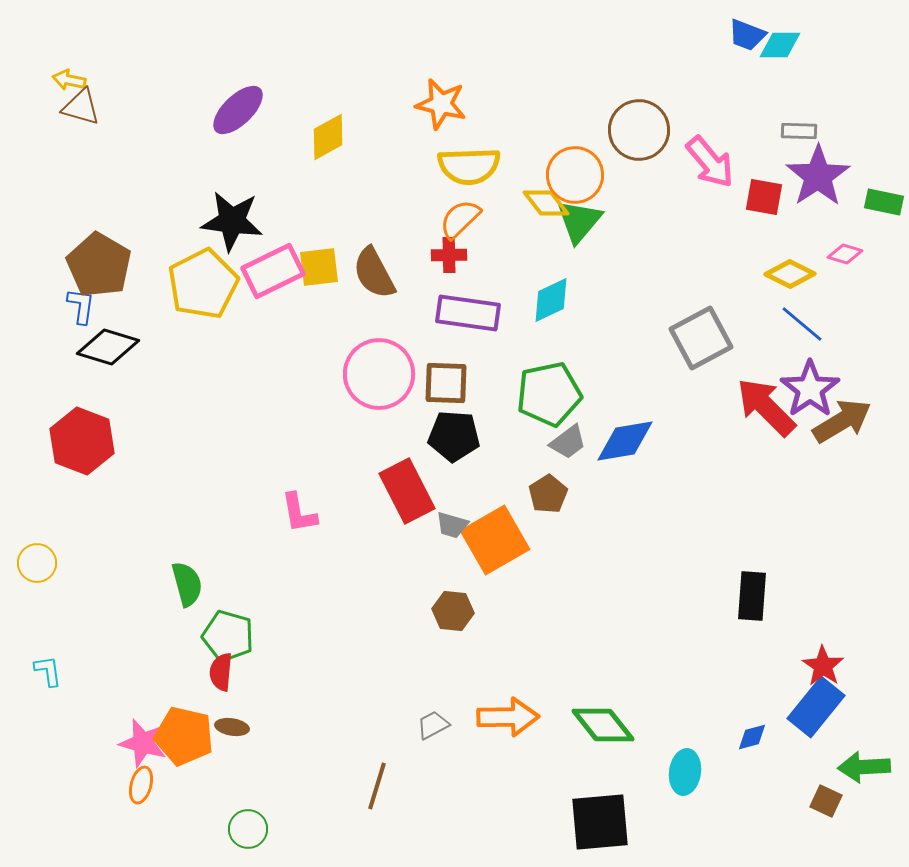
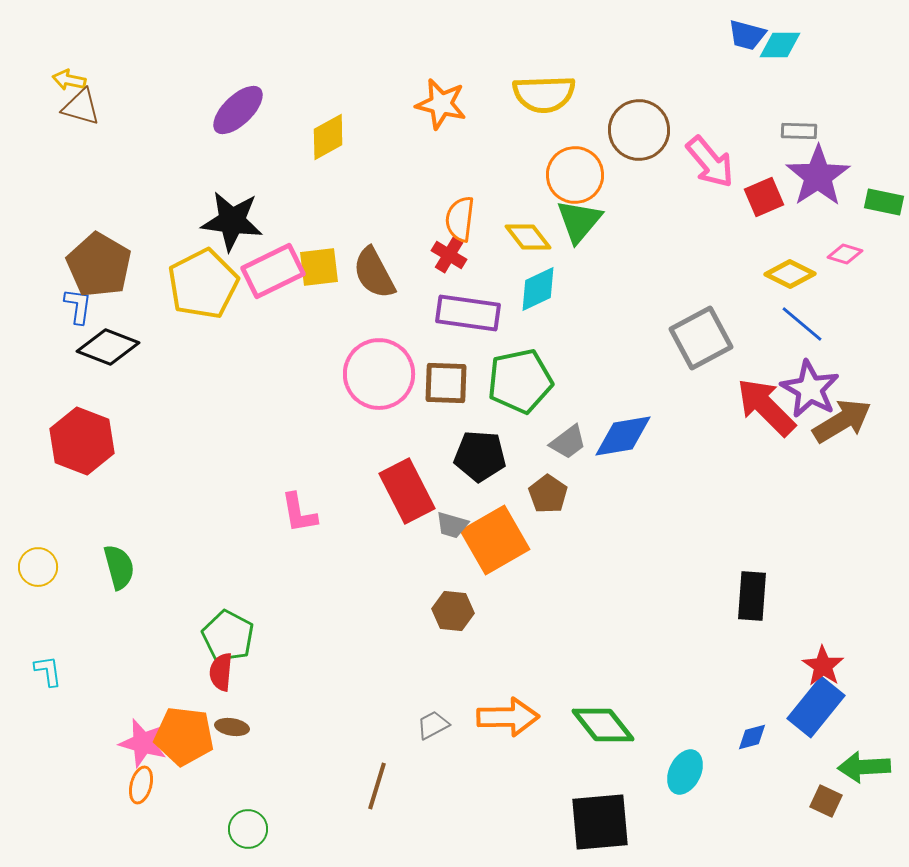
blue trapezoid at (747, 35): rotated 6 degrees counterclockwise
yellow semicircle at (469, 166): moved 75 px right, 72 px up
red square at (764, 197): rotated 33 degrees counterclockwise
yellow diamond at (546, 203): moved 18 px left, 34 px down
orange semicircle at (460, 219): rotated 39 degrees counterclockwise
red cross at (449, 255): rotated 32 degrees clockwise
cyan diamond at (551, 300): moved 13 px left, 11 px up
blue L-shape at (81, 306): moved 3 px left
black diamond at (108, 347): rotated 4 degrees clockwise
purple star at (810, 389): rotated 8 degrees counterclockwise
green pentagon at (549, 394): moved 29 px left, 13 px up
black pentagon at (454, 436): moved 26 px right, 20 px down
blue diamond at (625, 441): moved 2 px left, 5 px up
brown pentagon at (548, 494): rotated 6 degrees counterclockwise
yellow circle at (37, 563): moved 1 px right, 4 px down
green semicircle at (187, 584): moved 68 px left, 17 px up
green pentagon at (228, 636): rotated 12 degrees clockwise
orange pentagon at (184, 736): rotated 6 degrees counterclockwise
cyan ellipse at (685, 772): rotated 18 degrees clockwise
